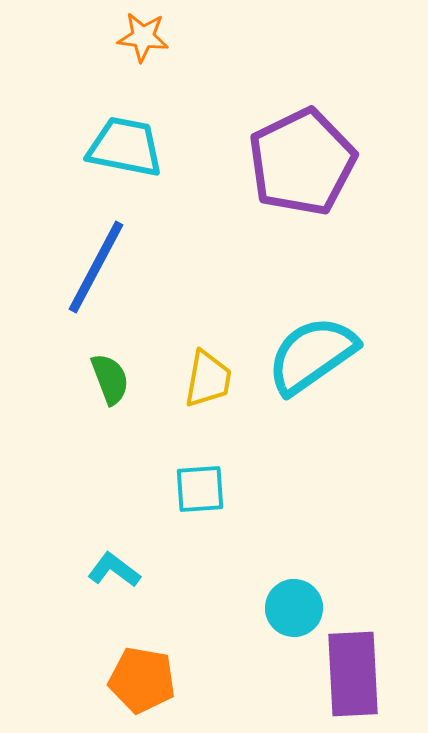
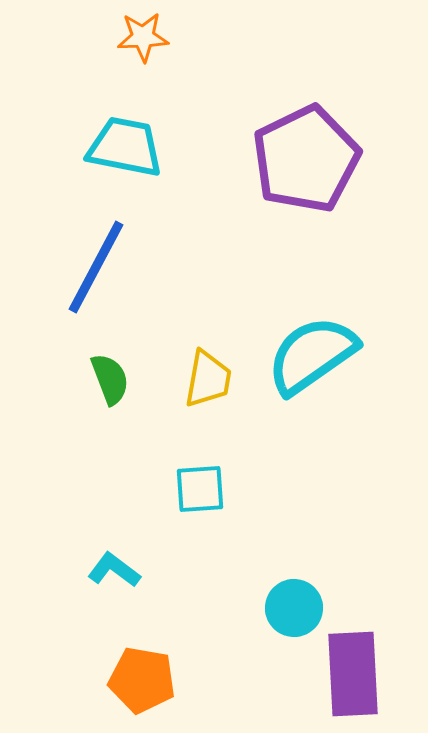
orange star: rotated 9 degrees counterclockwise
purple pentagon: moved 4 px right, 3 px up
